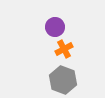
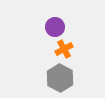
gray hexagon: moved 3 px left, 2 px up; rotated 8 degrees clockwise
